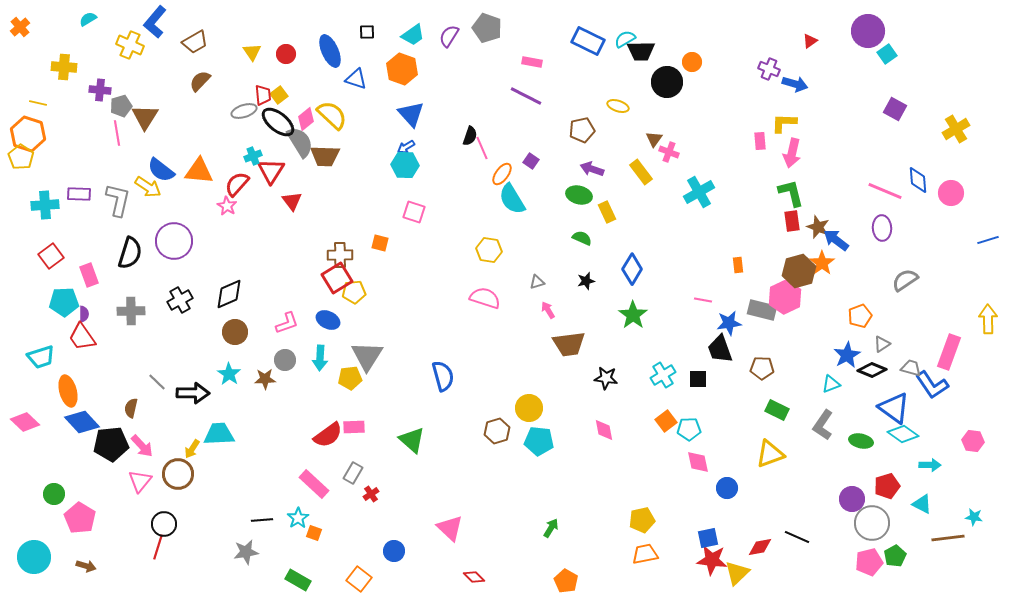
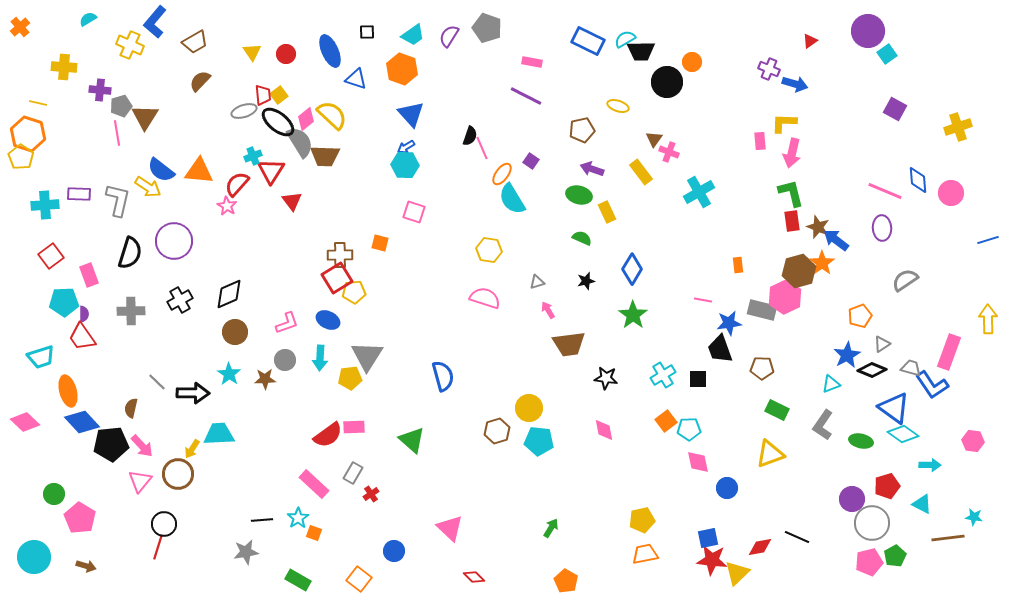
yellow cross at (956, 129): moved 2 px right, 2 px up; rotated 12 degrees clockwise
